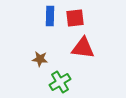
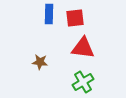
blue rectangle: moved 1 px left, 2 px up
brown star: moved 3 px down
green cross: moved 23 px right
